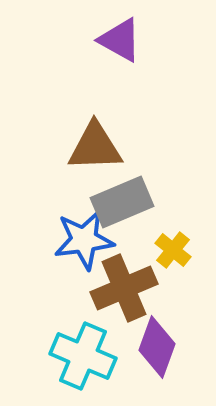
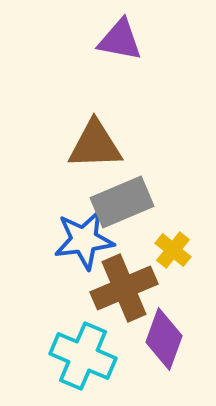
purple triangle: rotated 18 degrees counterclockwise
brown triangle: moved 2 px up
purple diamond: moved 7 px right, 8 px up
